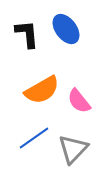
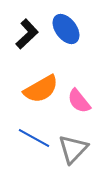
black L-shape: rotated 52 degrees clockwise
orange semicircle: moved 1 px left, 1 px up
blue line: rotated 64 degrees clockwise
